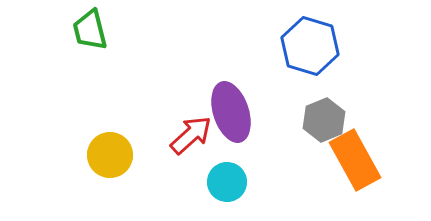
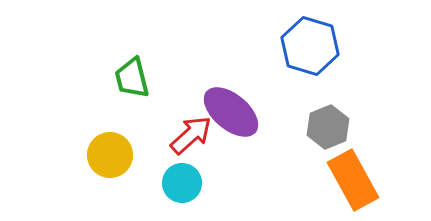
green trapezoid: moved 42 px right, 48 px down
purple ellipse: rotated 32 degrees counterclockwise
gray hexagon: moved 4 px right, 7 px down
orange rectangle: moved 2 px left, 20 px down
cyan circle: moved 45 px left, 1 px down
